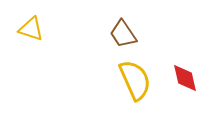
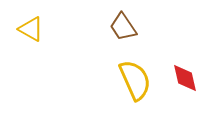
yellow triangle: rotated 12 degrees clockwise
brown trapezoid: moved 7 px up
